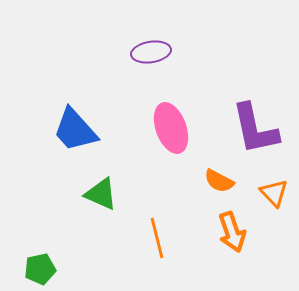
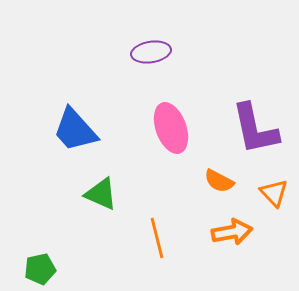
orange arrow: rotated 81 degrees counterclockwise
